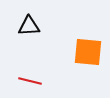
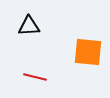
red line: moved 5 px right, 4 px up
